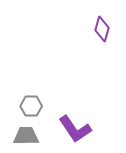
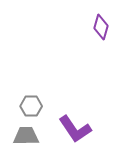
purple diamond: moved 1 px left, 2 px up
